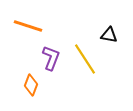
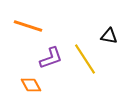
black triangle: moved 1 px down
purple L-shape: rotated 50 degrees clockwise
orange diamond: rotated 50 degrees counterclockwise
